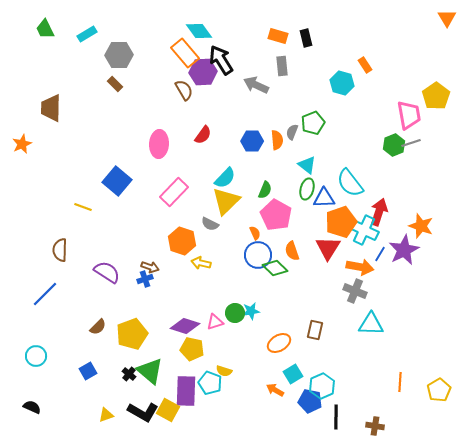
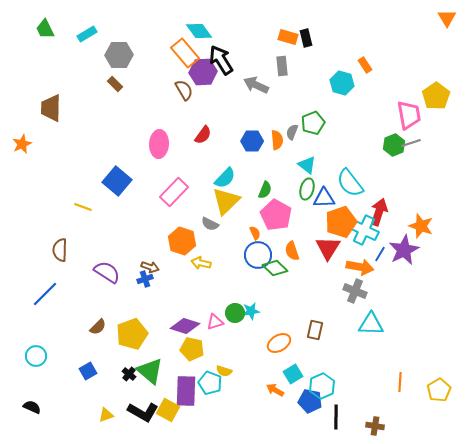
orange rectangle at (278, 36): moved 10 px right, 1 px down
